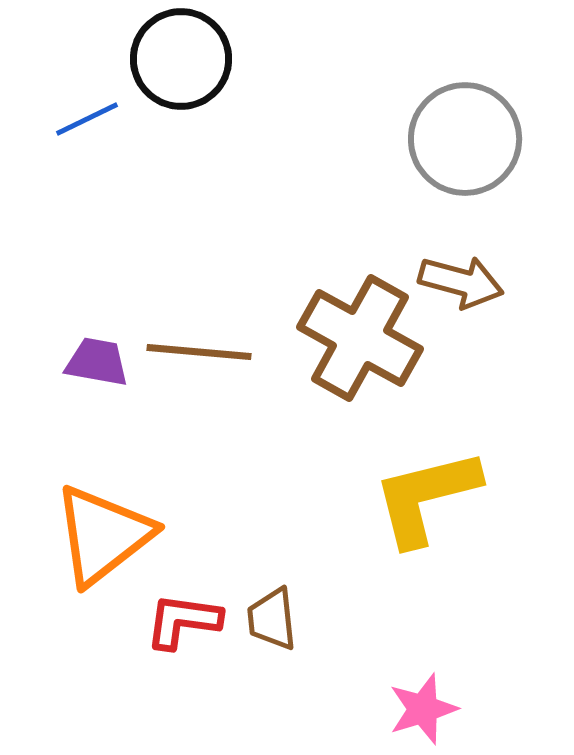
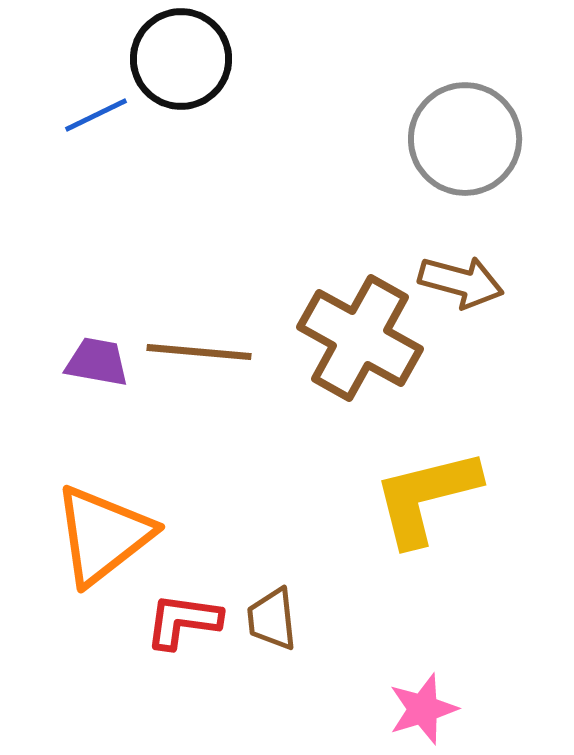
blue line: moved 9 px right, 4 px up
